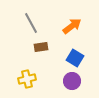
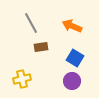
orange arrow: rotated 120 degrees counterclockwise
yellow cross: moved 5 px left
